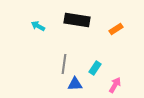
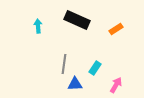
black rectangle: rotated 15 degrees clockwise
cyan arrow: rotated 56 degrees clockwise
pink arrow: moved 1 px right
